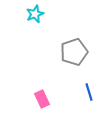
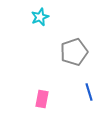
cyan star: moved 5 px right, 3 px down
pink rectangle: rotated 36 degrees clockwise
